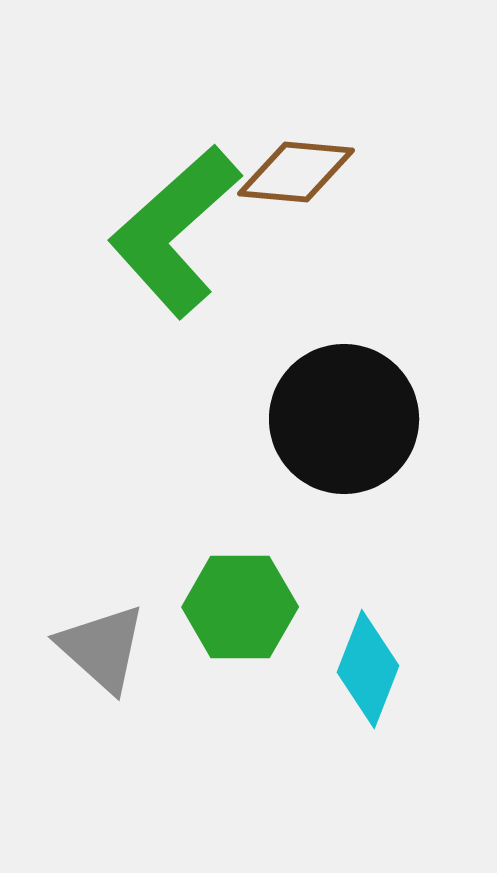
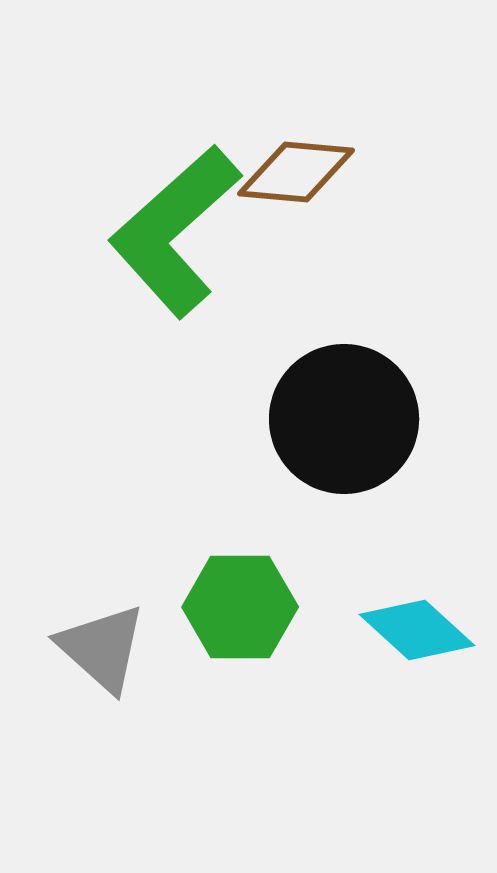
cyan diamond: moved 49 px right, 39 px up; rotated 69 degrees counterclockwise
